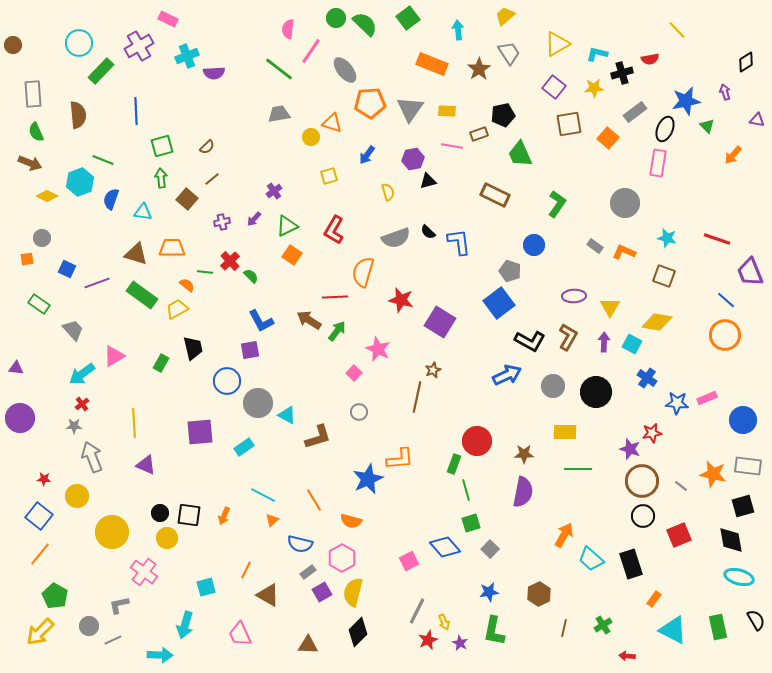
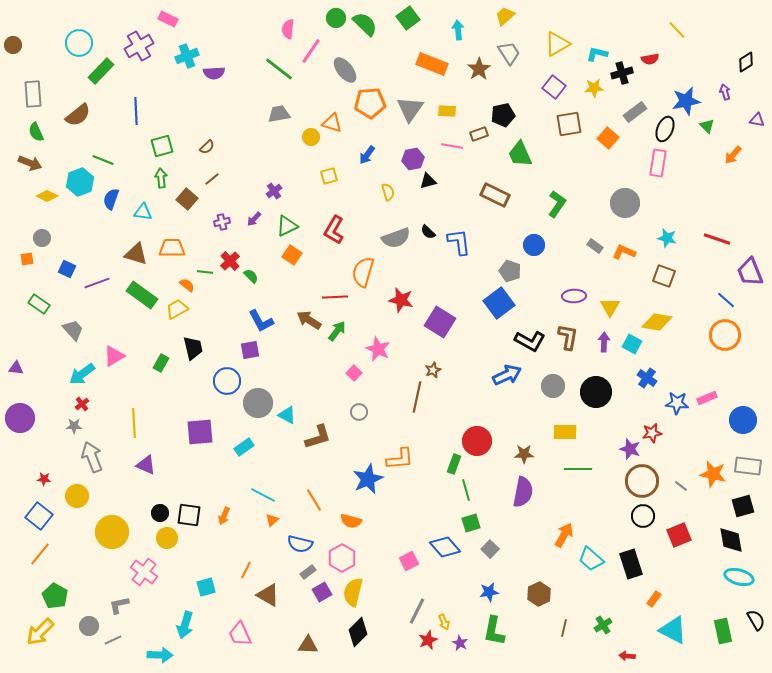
brown semicircle at (78, 115): rotated 56 degrees clockwise
brown L-shape at (568, 337): rotated 20 degrees counterclockwise
green rectangle at (718, 627): moved 5 px right, 4 px down
